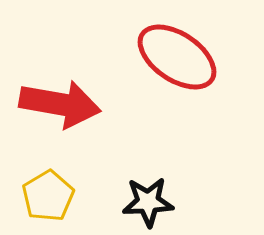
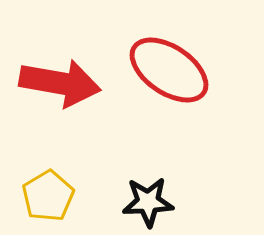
red ellipse: moved 8 px left, 13 px down
red arrow: moved 21 px up
